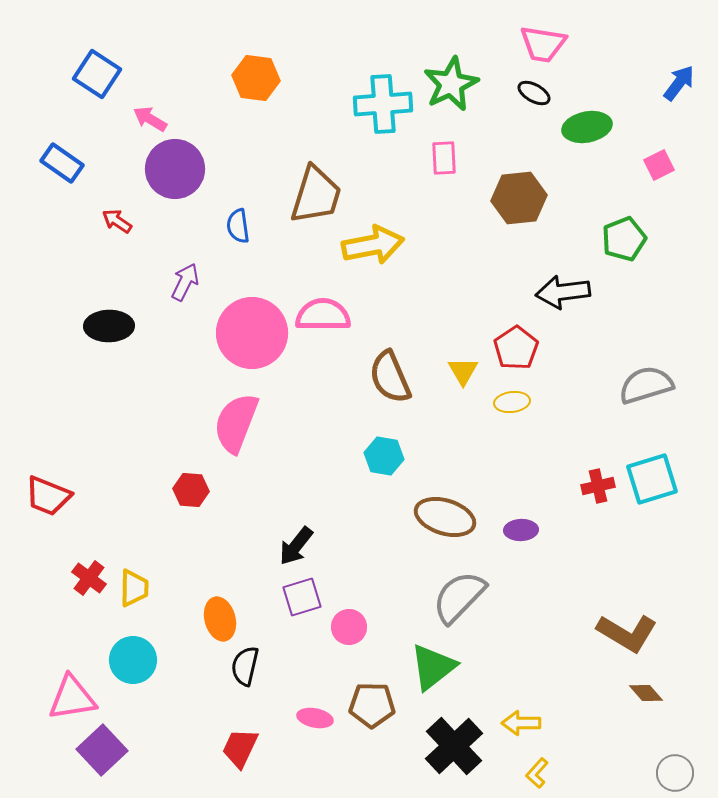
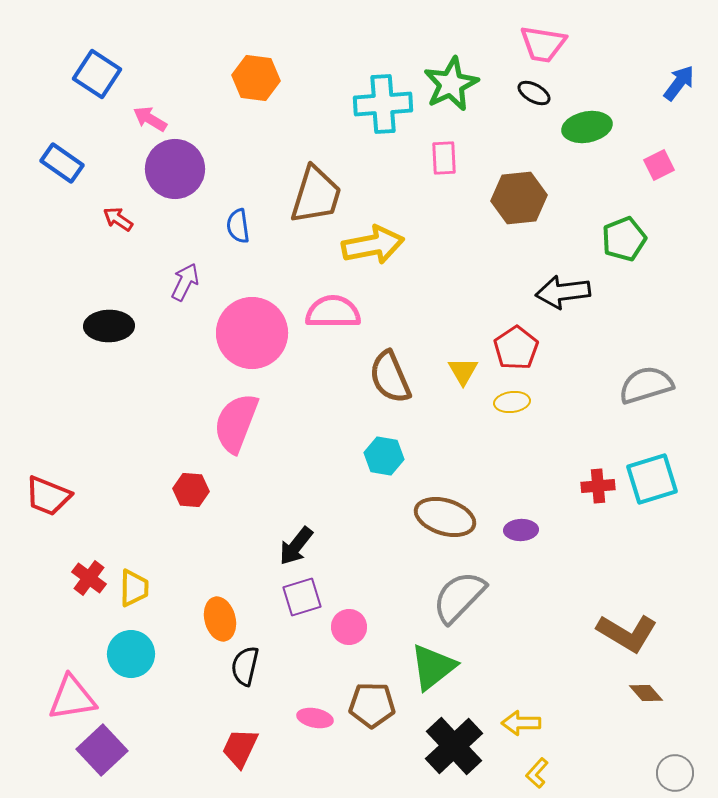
red arrow at (117, 221): moved 1 px right, 2 px up
pink semicircle at (323, 315): moved 10 px right, 3 px up
red cross at (598, 486): rotated 8 degrees clockwise
cyan circle at (133, 660): moved 2 px left, 6 px up
